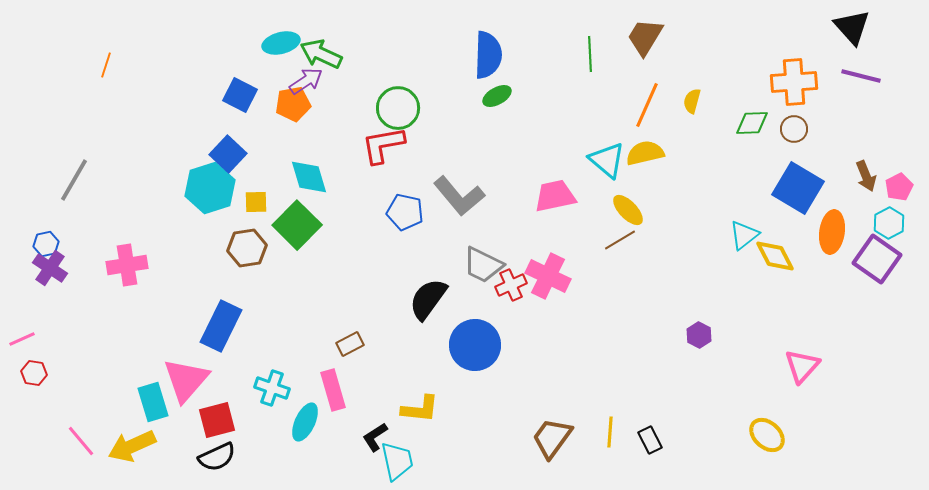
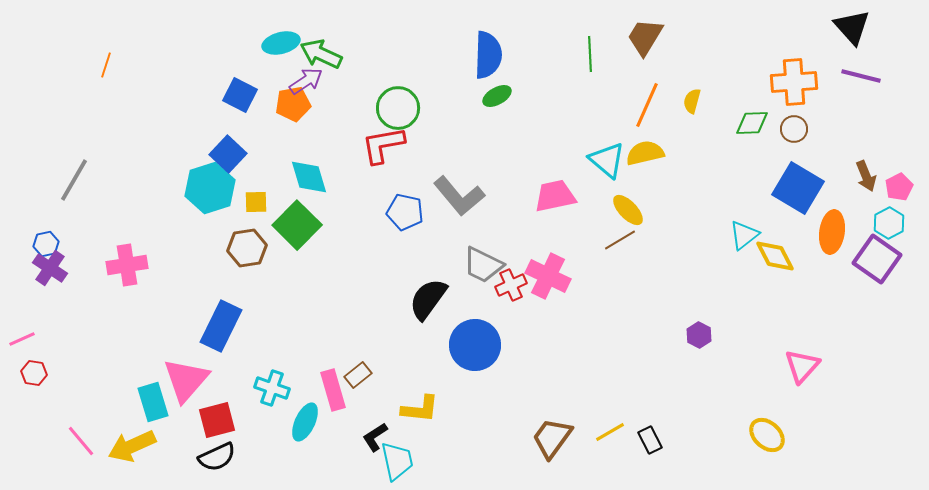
brown rectangle at (350, 344): moved 8 px right, 31 px down; rotated 12 degrees counterclockwise
yellow line at (610, 432): rotated 56 degrees clockwise
